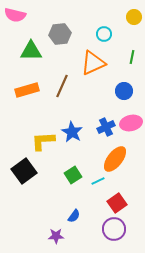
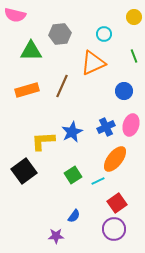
green line: moved 2 px right, 1 px up; rotated 32 degrees counterclockwise
pink ellipse: moved 2 px down; rotated 60 degrees counterclockwise
blue star: rotated 15 degrees clockwise
